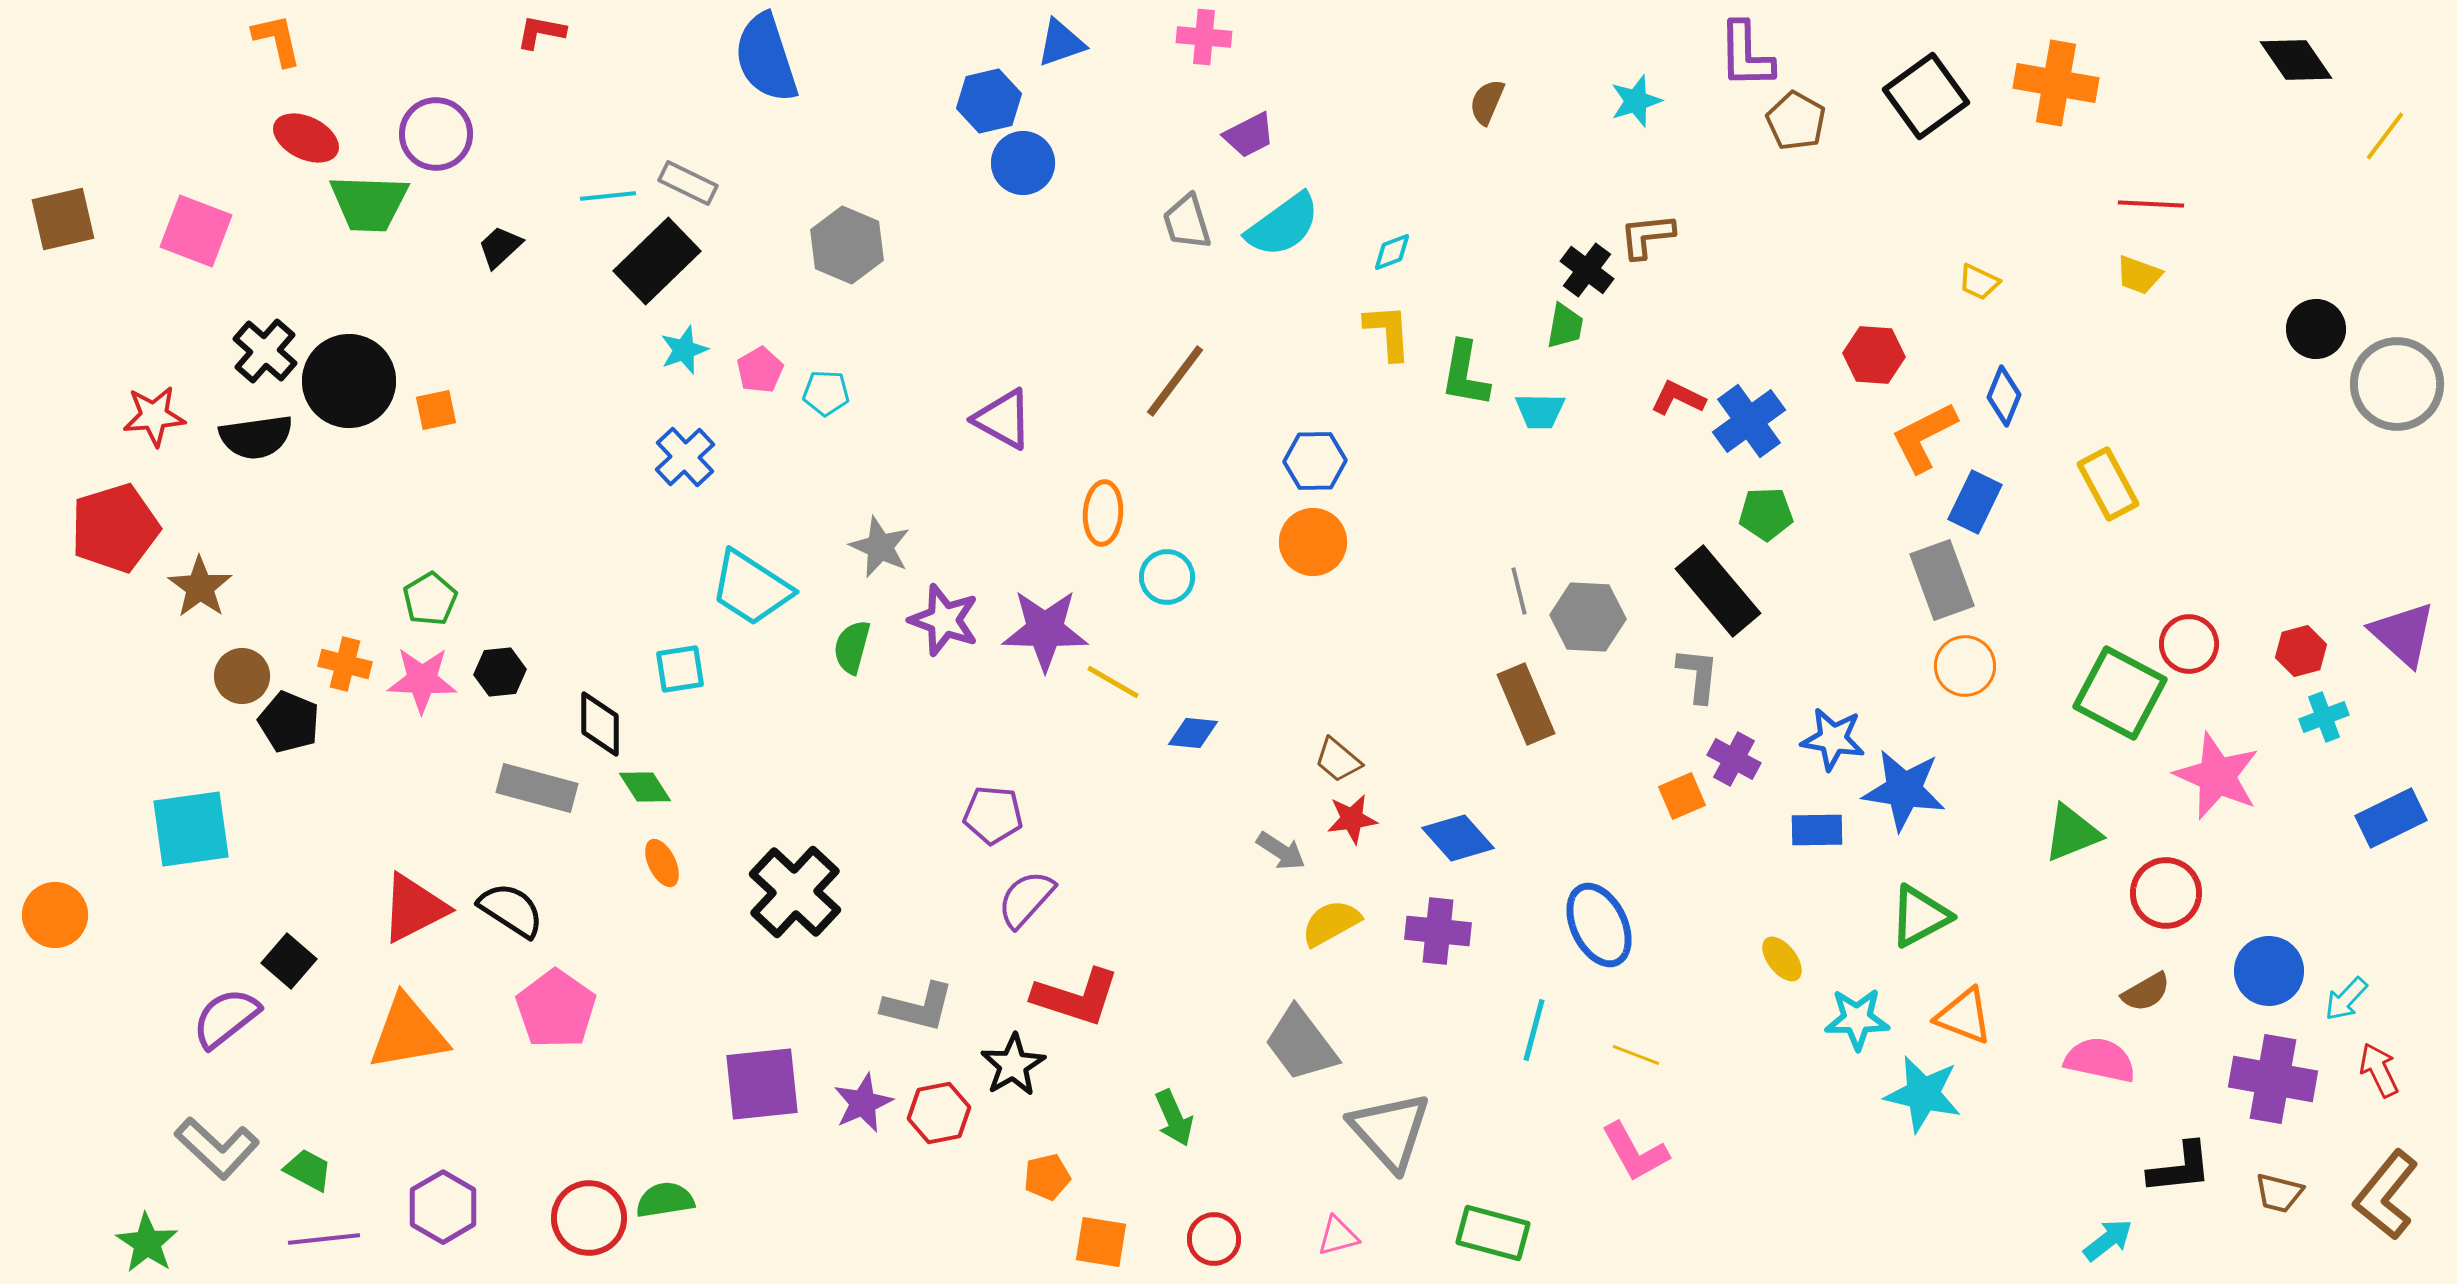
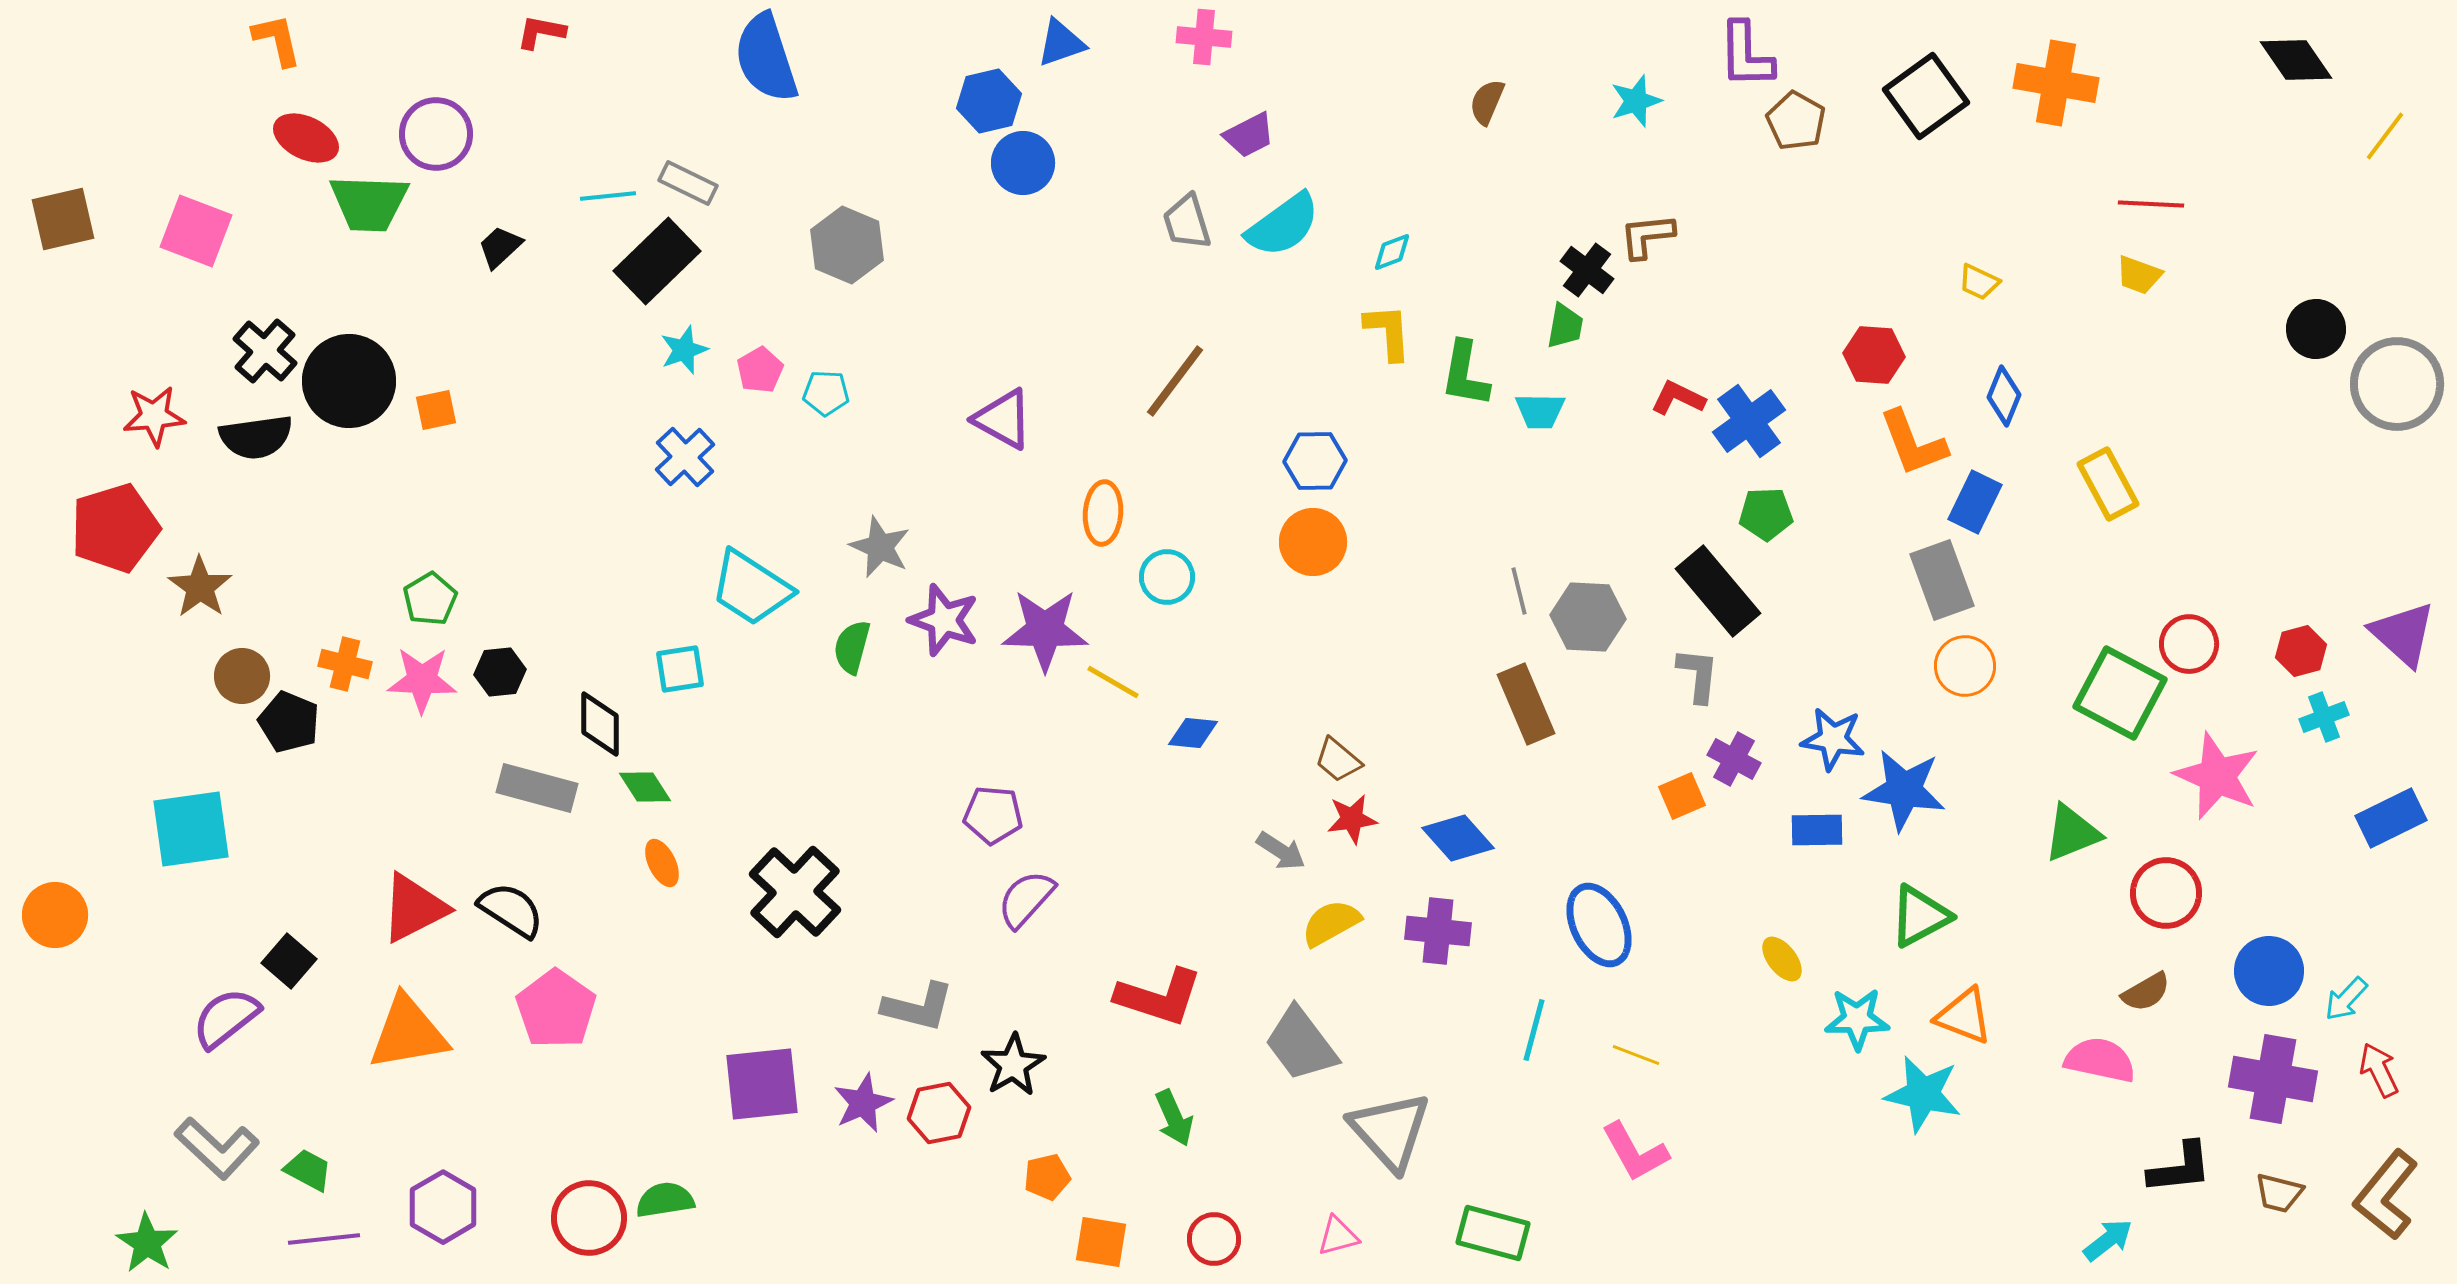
orange L-shape at (1924, 437): moved 11 px left, 6 px down; rotated 84 degrees counterclockwise
red L-shape at (1076, 997): moved 83 px right
